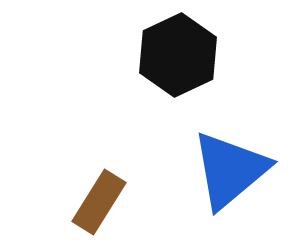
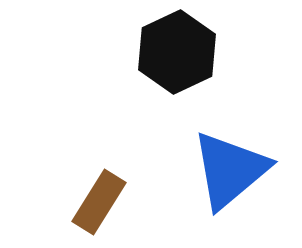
black hexagon: moved 1 px left, 3 px up
